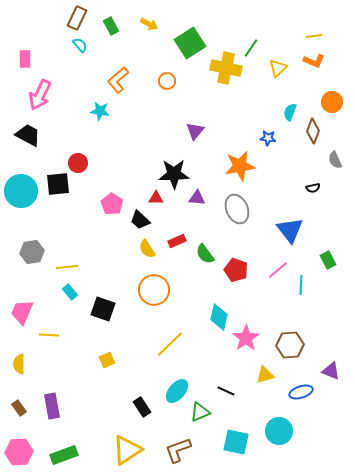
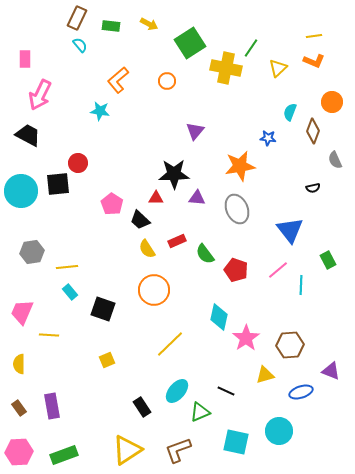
green rectangle at (111, 26): rotated 54 degrees counterclockwise
